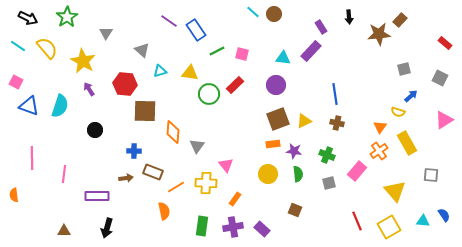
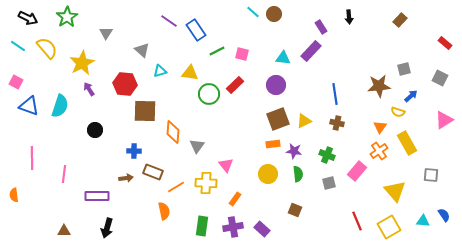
brown star at (379, 34): moved 52 px down
yellow star at (83, 61): moved 1 px left, 2 px down; rotated 15 degrees clockwise
